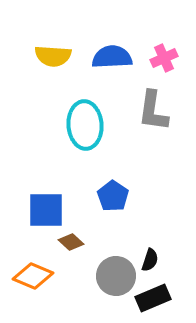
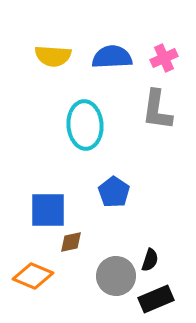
gray L-shape: moved 4 px right, 1 px up
blue pentagon: moved 1 px right, 4 px up
blue square: moved 2 px right
brown diamond: rotated 55 degrees counterclockwise
black rectangle: moved 3 px right, 1 px down
